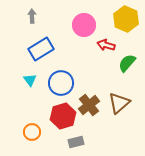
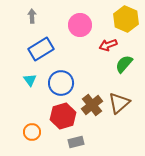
pink circle: moved 4 px left
red arrow: moved 2 px right; rotated 36 degrees counterclockwise
green semicircle: moved 3 px left, 1 px down
brown cross: moved 3 px right
